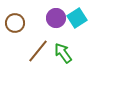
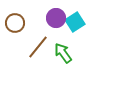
cyan square: moved 2 px left, 4 px down
brown line: moved 4 px up
